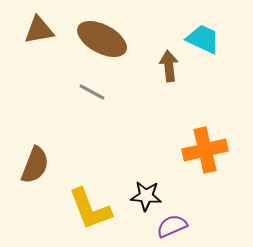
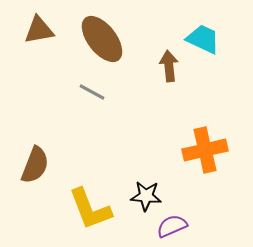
brown ellipse: rotated 24 degrees clockwise
